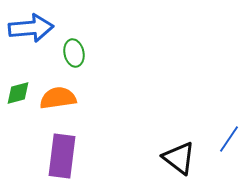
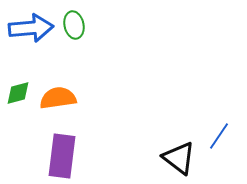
green ellipse: moved 28 px up
blue line: moved 10 px left, 3 px up
